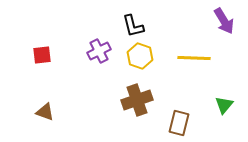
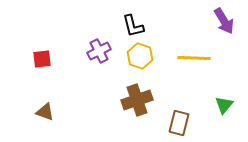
red square: moved 4 px down
